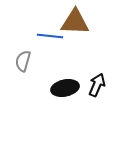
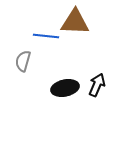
blue line: moved 4 px left
